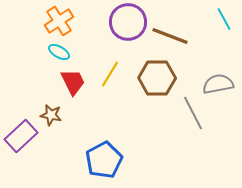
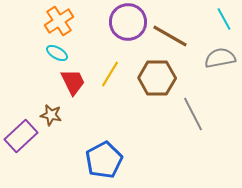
brown line: rotated 9 degrees clockwise
cyan ellipse: moved 2 px left, 1 px down
gray semicircle: moved 2 px right, 26 px up
gray line: moved 1 px down
